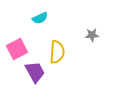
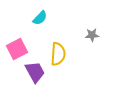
cyan semicircle: rotated 21 degrees counterclockwise
yellow semicircle: moved 1 px right, 2 px down
